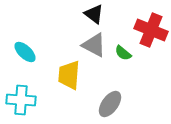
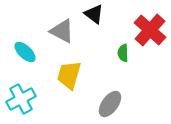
red cross: moved 1 px left; rotated 20 degrees clockwise
gray triangle: moved 32 px left, 14 px up
green semicircle: rotated 48 degrees clockwise
yellow trapezoid: rotated 12 degrees clockwise
cyan cross: moved 1 px up; rotated 32 degrees counterclockwise
